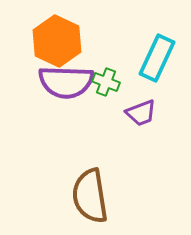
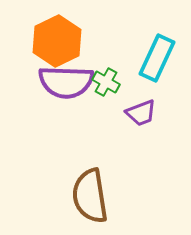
orange hexagon: rotated 9 degrees clockwise
green cross: rotated 8 degrees clockwise
